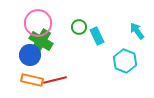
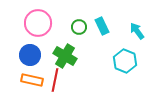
cyan rectangle: moved 5 px right, 10 px up
green cross: moved 24 px right, 15 px down
red line: rotated 65 degrees counterclockwise
